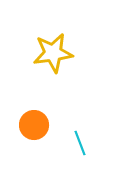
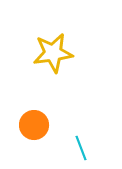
cyan line: moved 1 px right, 5 px down
